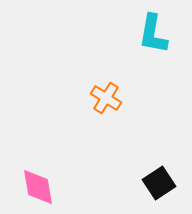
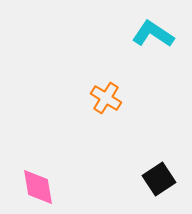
cyan L-shape: rotated 114 degrees clockwise
black square: moved 4 px up
